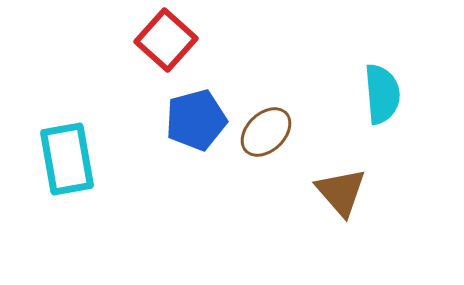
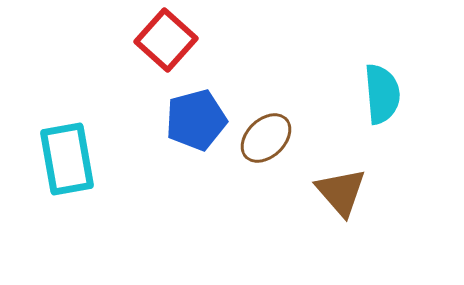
brown ellipse: moved 6 px down
